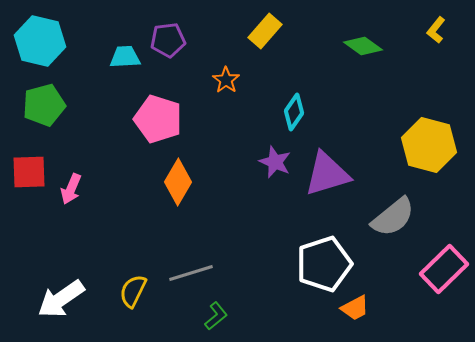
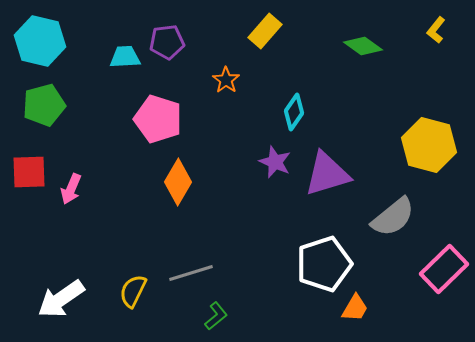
purple pentagon: moved 1 px left, 2 px down
orange trapezoid: rotated 32 degrees counterclockwise
